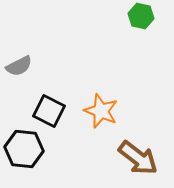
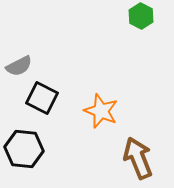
green hexagon: rotated 15 degrees clockwise
black square: moved 7 px left, 13 px up
brown arrow: rotated 150 degrees counterclockwise
